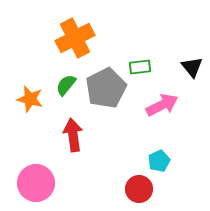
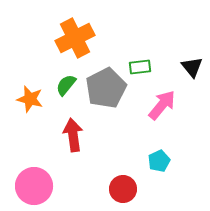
pink arrow: rotated 24 degrees counterclockwise
pink circle: moved 2 px left, 3 px down
red circle: moved 16 px left
